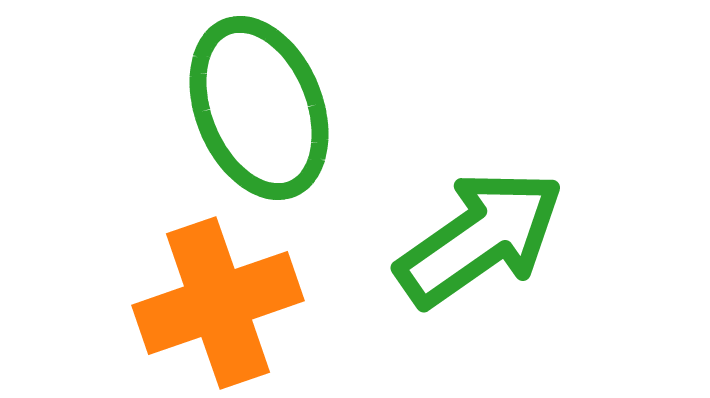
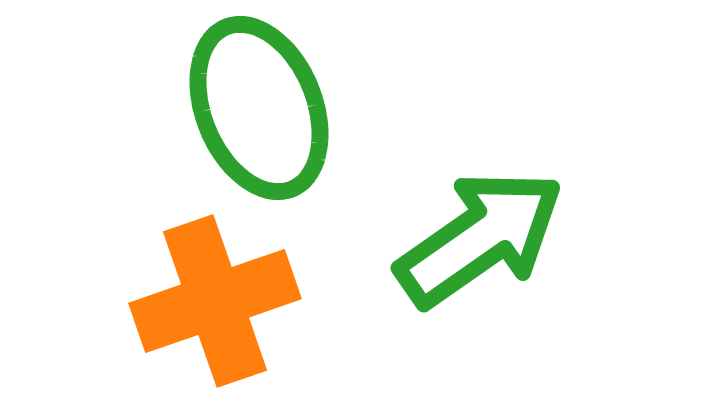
orange cross: moved 3 px left, 2 px up
